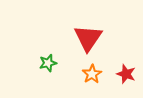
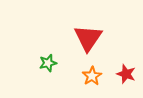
orange star: moved 2 px down
